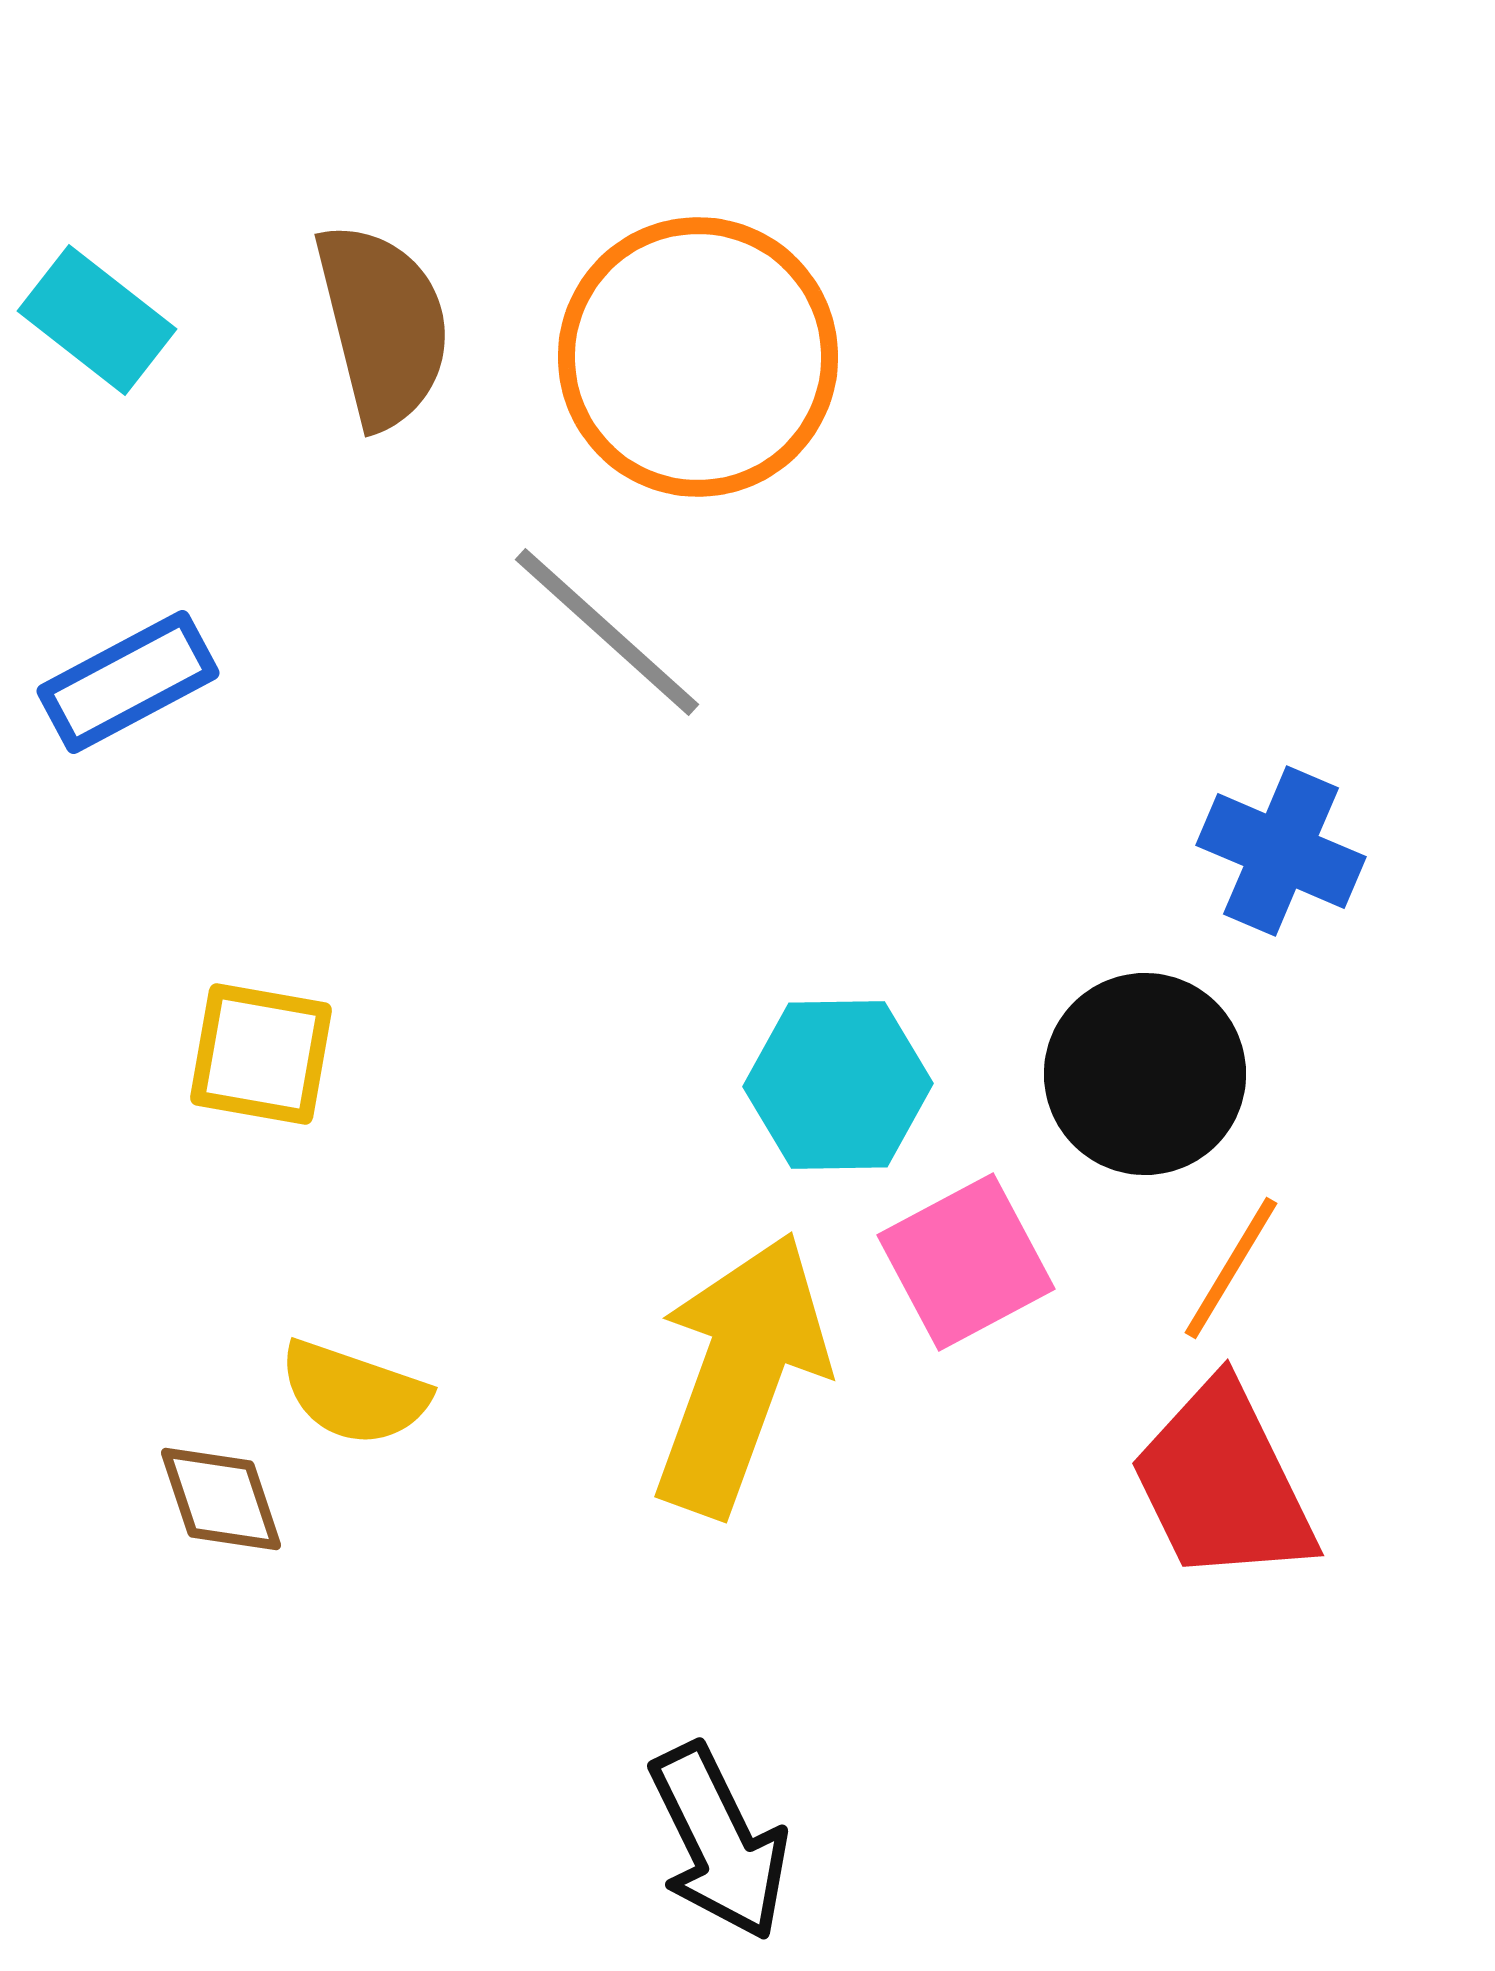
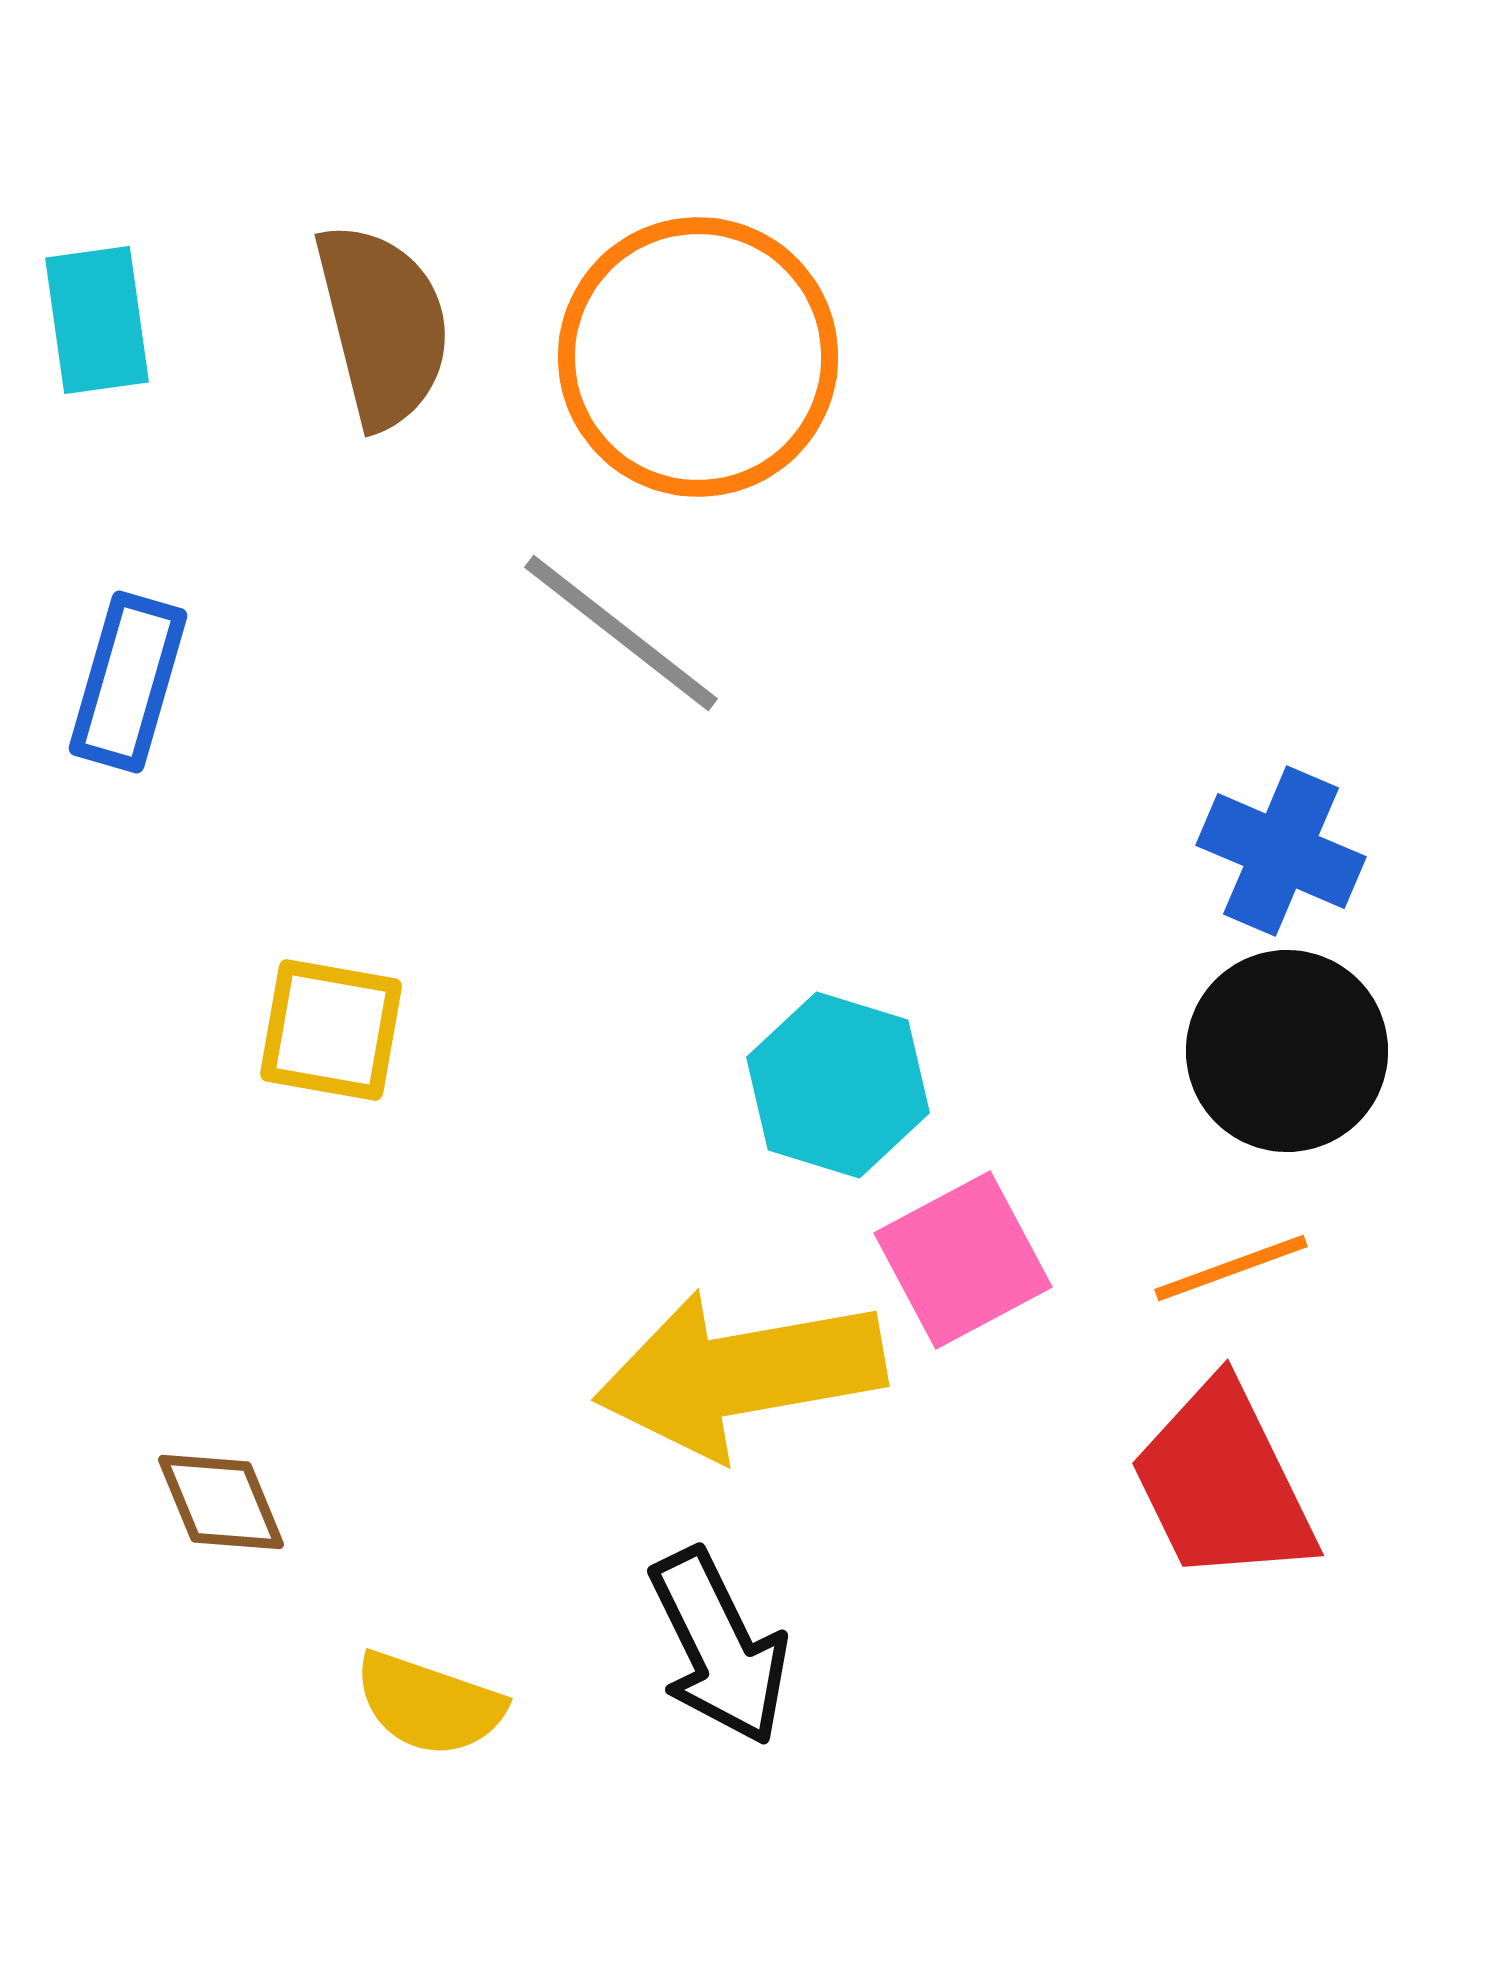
cyan rectangle: rotated 44 degrees clockwise
gray line: moved 14 px right, 1 px down; rotated 4 degrees counterclockwise
blue rectangle: rotated 46 degrees counterclockwise
yellow square: moved 70 px right, 24 px up
black circle: moved 142 px right, 23 px up
cyan hexagon: rotated 18 degrees clockwise
pink square: moved 3 px left, 2 px up
orange line: rotated 39 degrees clockwise
yellow arrow: rotated 120 degrees counterclockwise
yellow semicircle: moved 75 px right, 311 px down
brown diamond: moved 3 px down; rotated 4 degrees counterclockwise
black arrow: moved 195 px up
